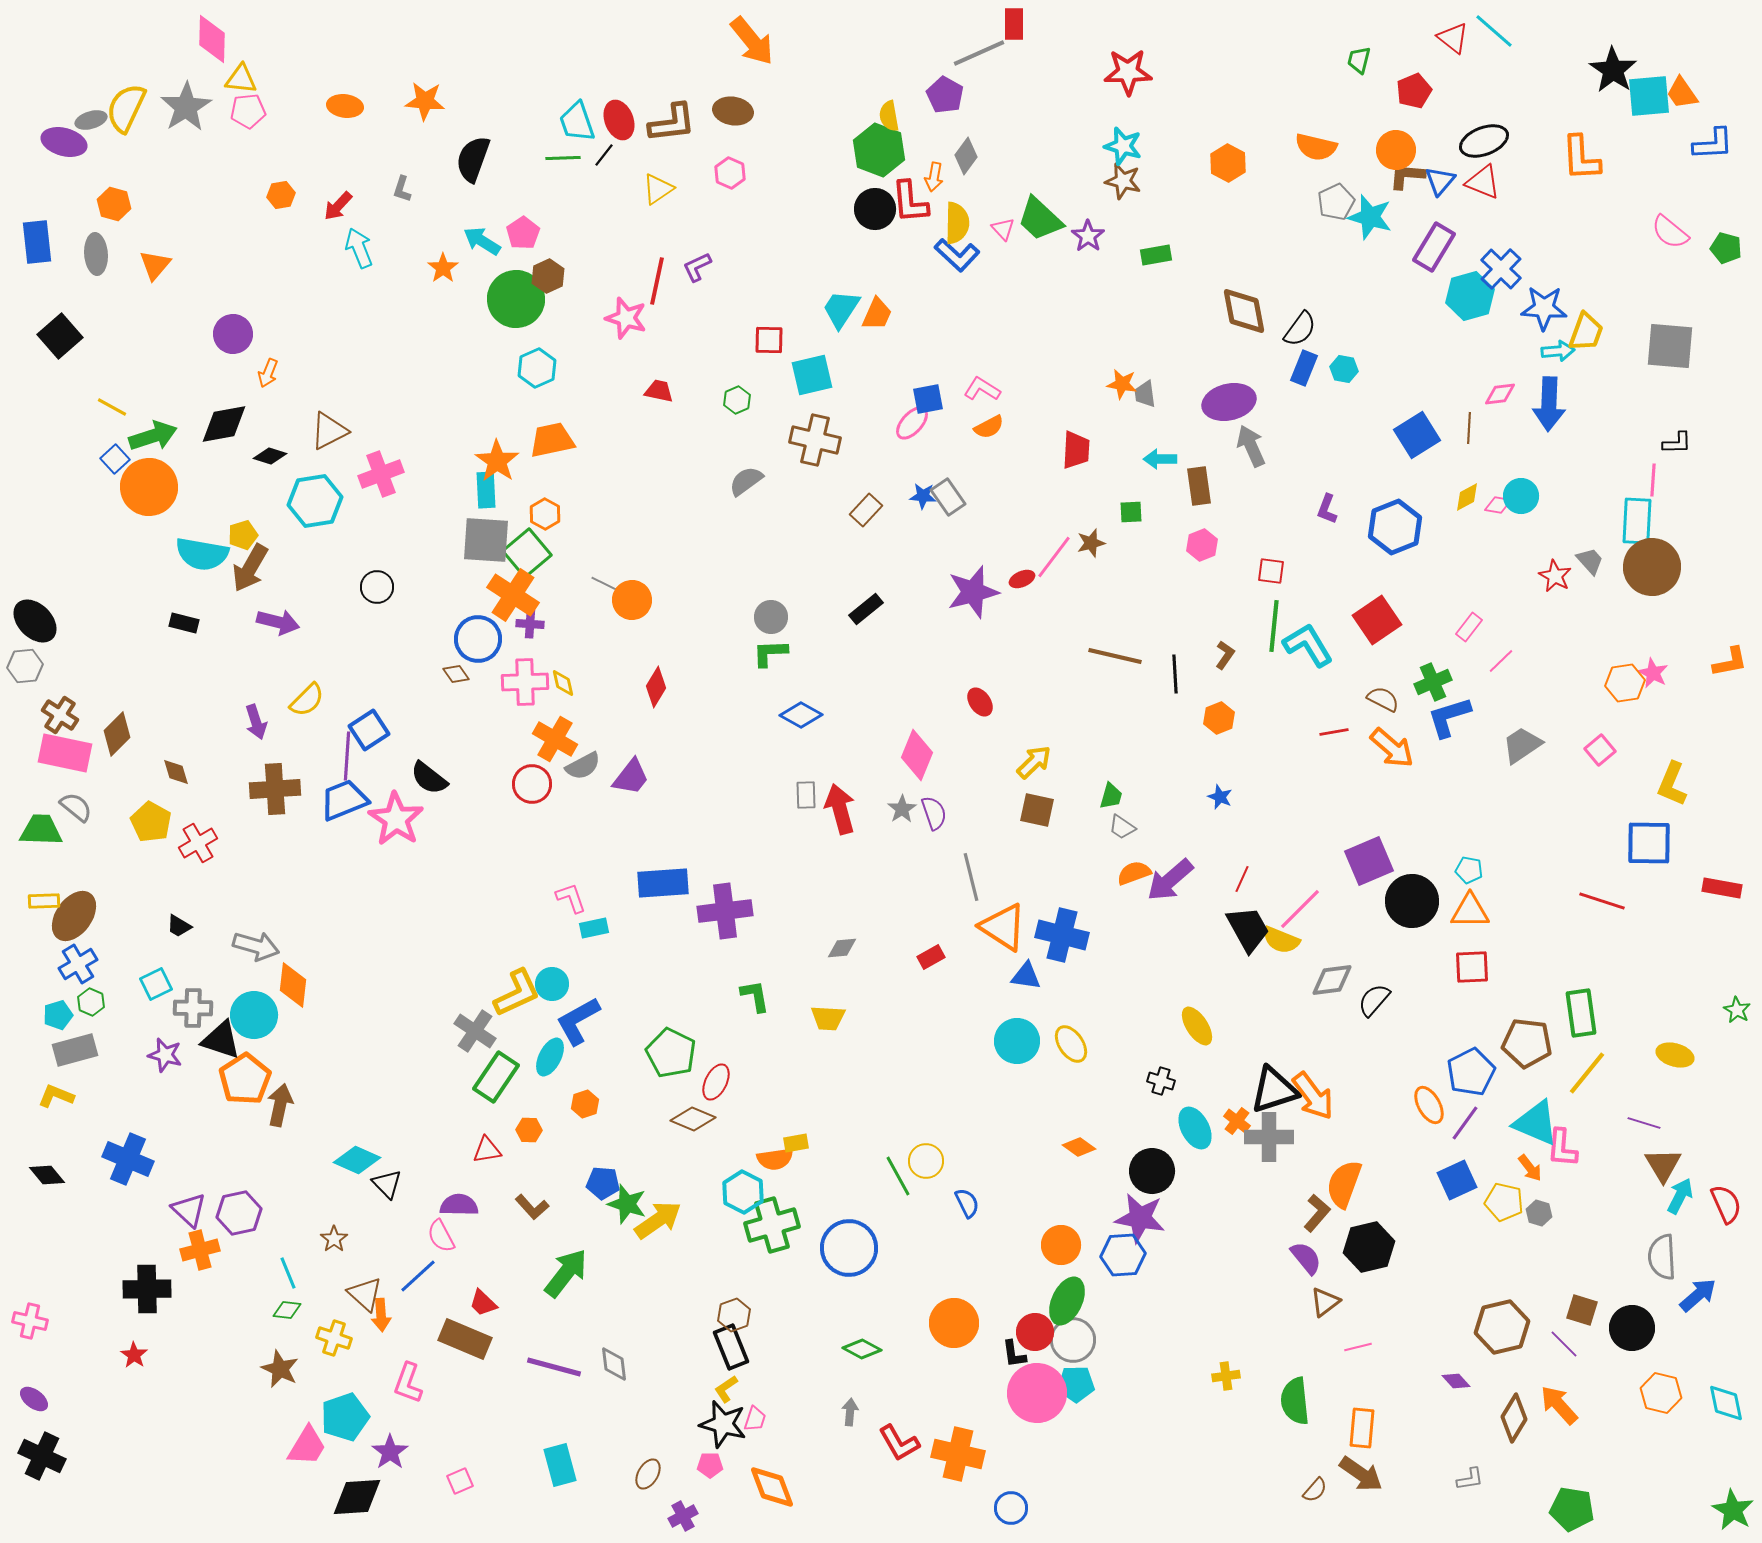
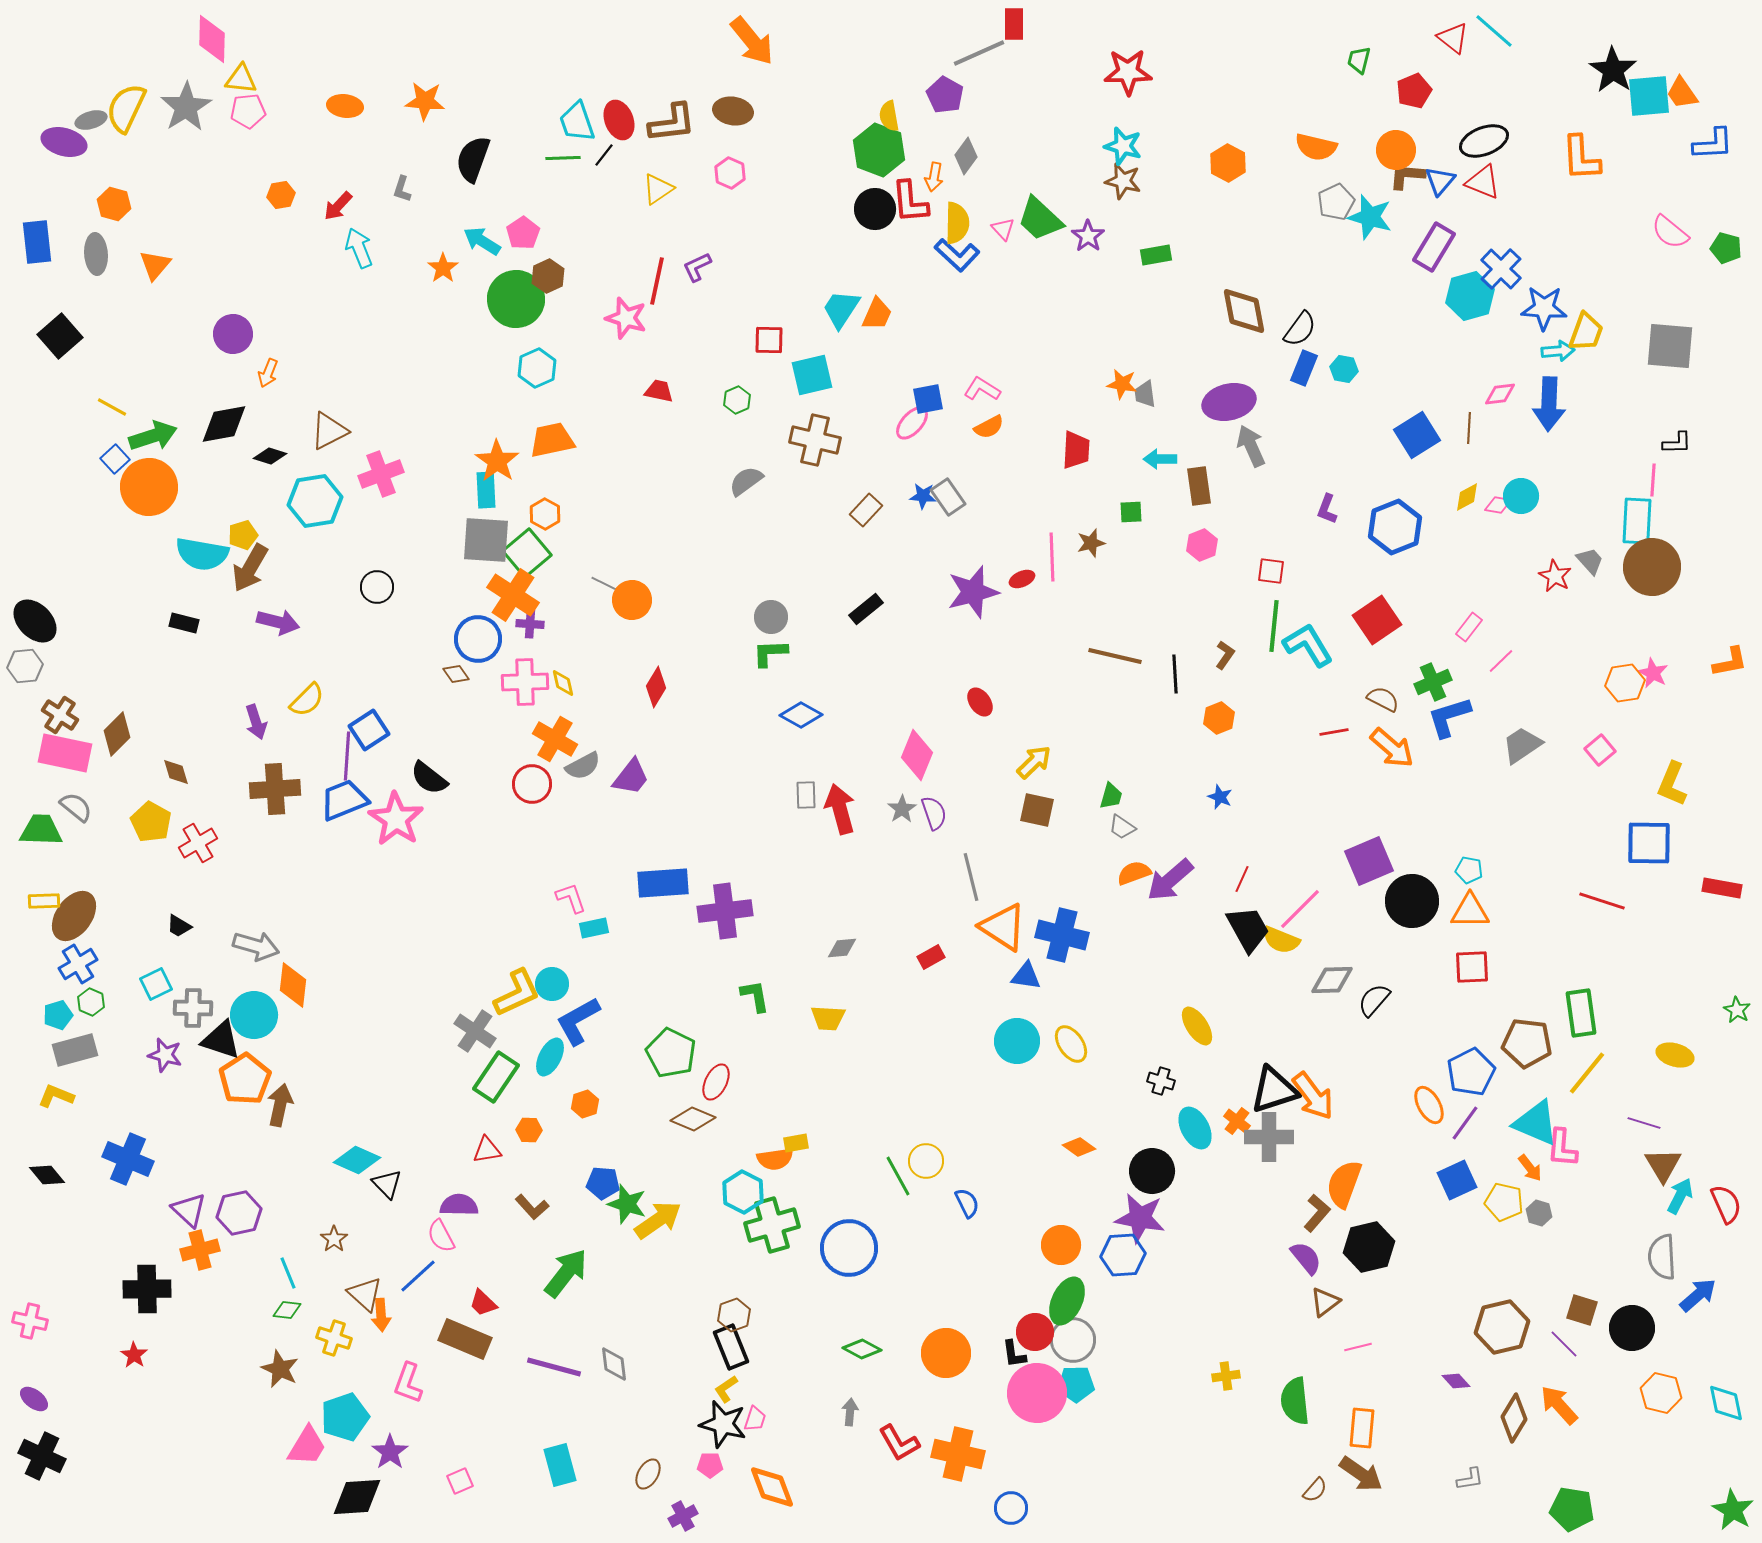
pink line at (1054, 557): moved 2 px left; rotated 39 degrees counterclockwise
gray diamond at (1332, 980): rotated 6 degrees clockwise
orange circle at (954, 1323): moved 8 px left, 30 px down
